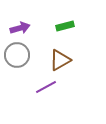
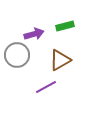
purple arrow: moved 14 px right, 6 px down
